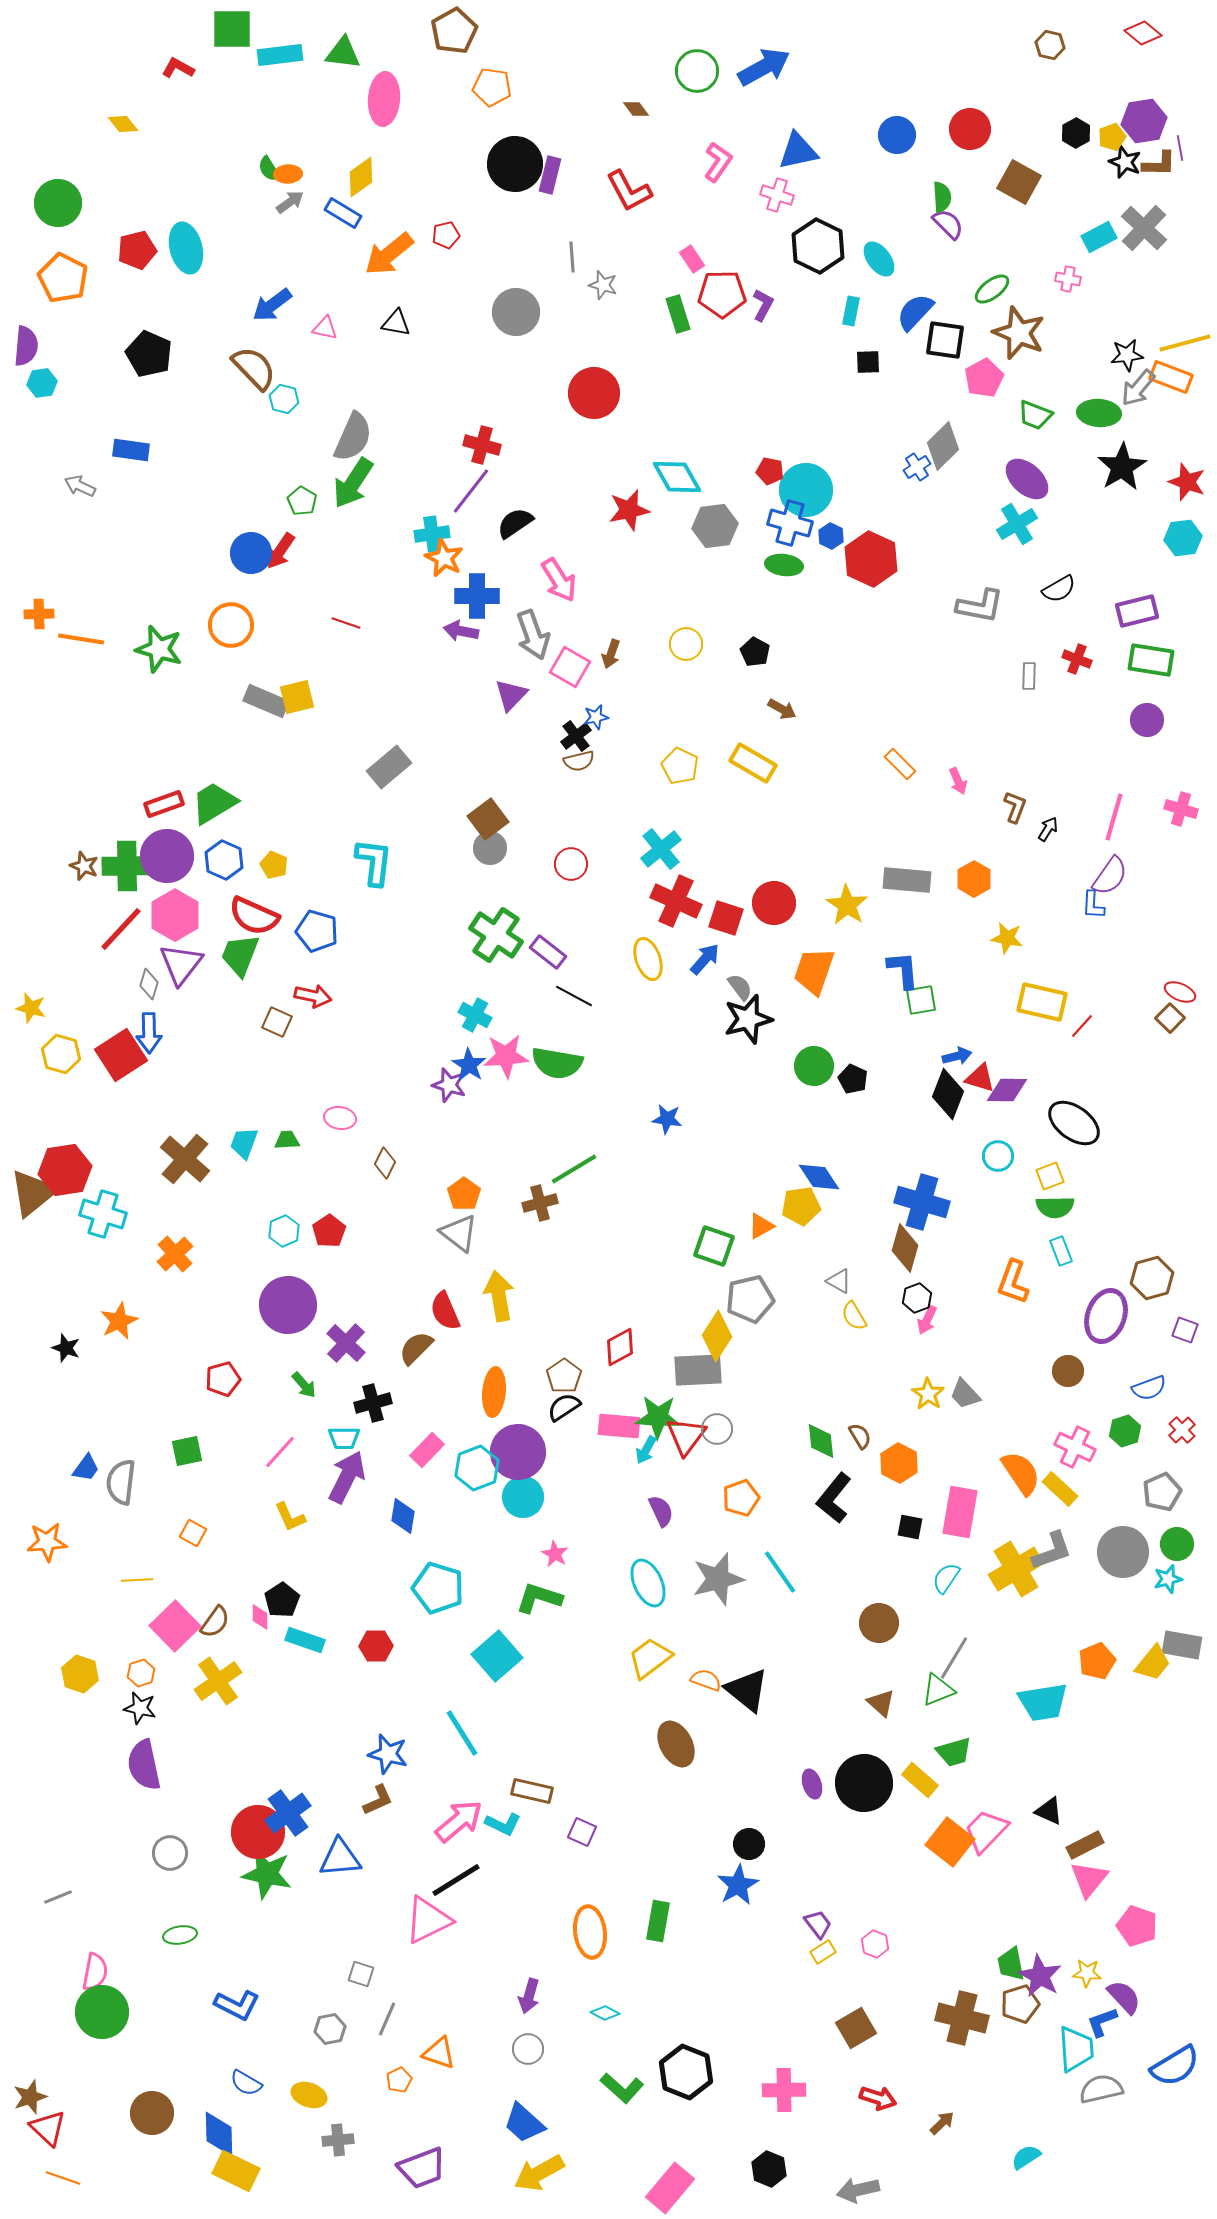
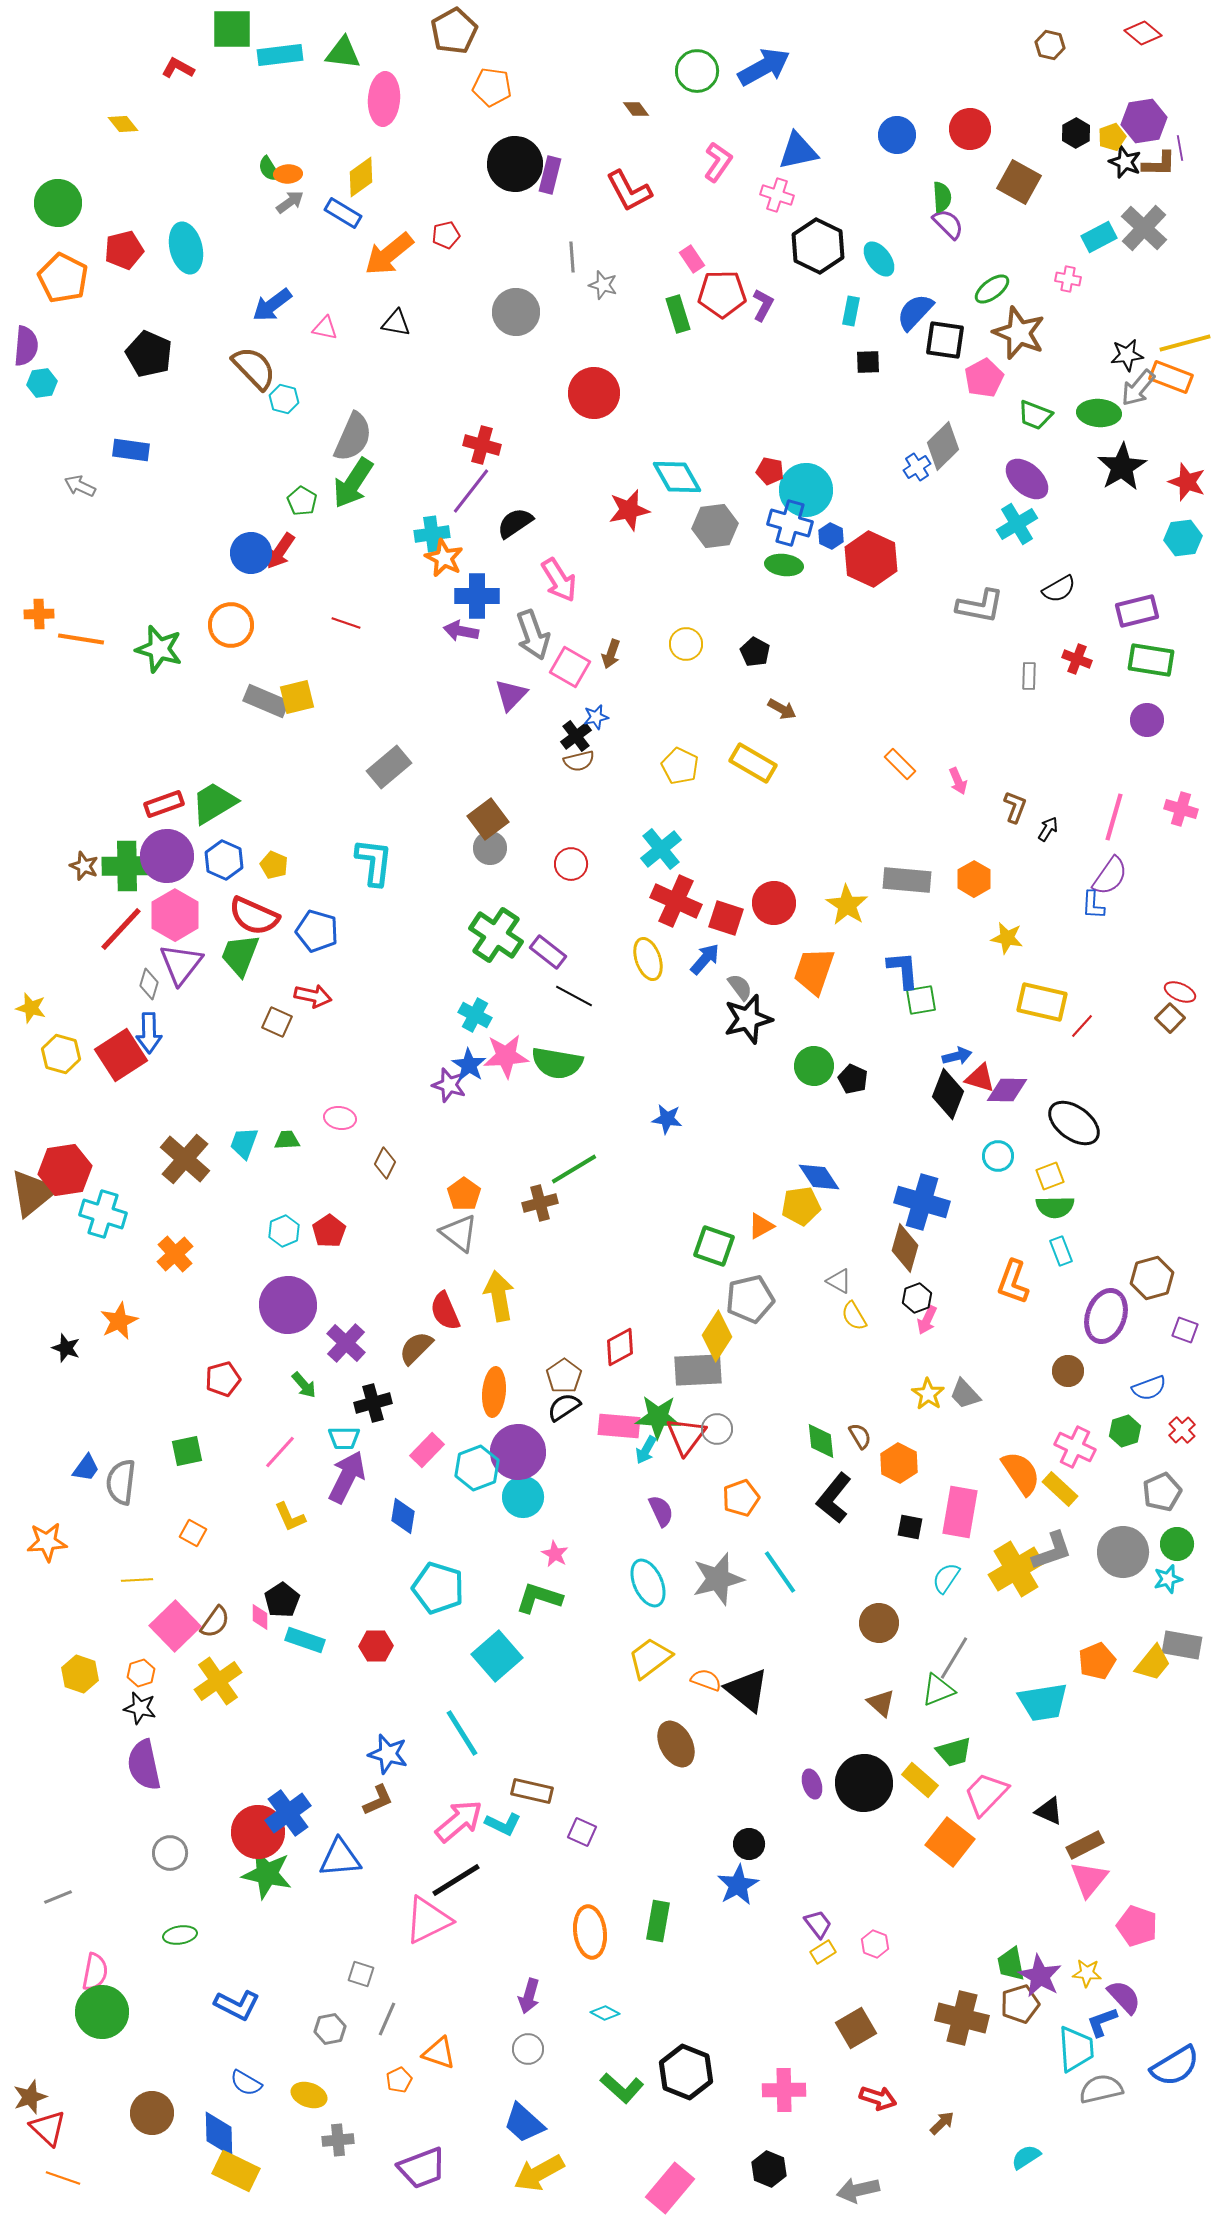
red pentagon at (137, 250): moved 13 px left
pink trapezoid at (986, 1831): moved 37 px up
